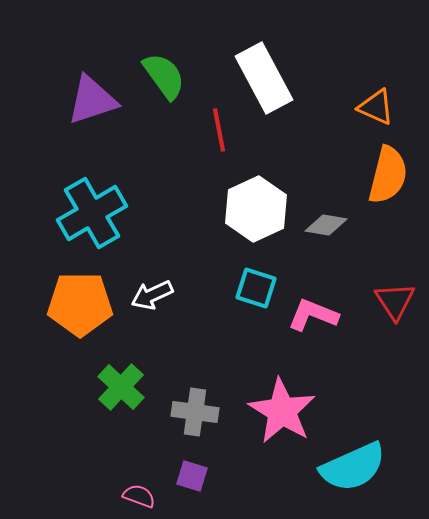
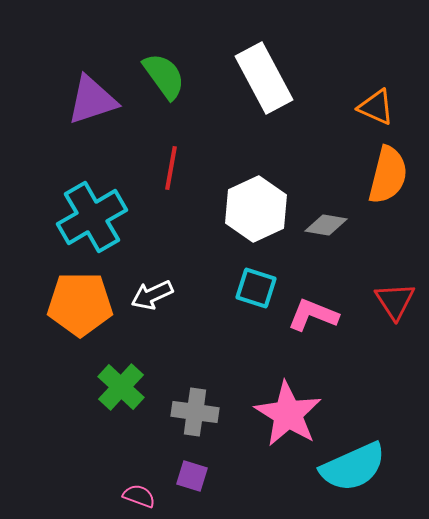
red line: moved 48 px left, 38 px down; rotated 21 degrees clockwise
cyan cross: moved 4 px down
pink star: moved 6 px right, 3 px down
